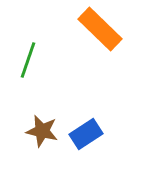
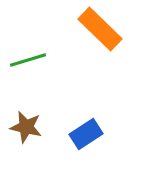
green line: rotated 54 degrees clockwise
brown star: moved 16 px left, 4 px up
